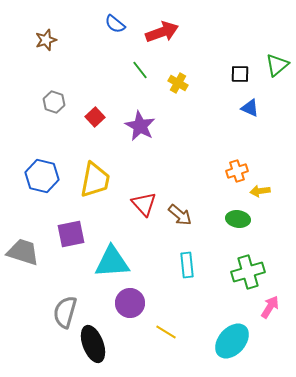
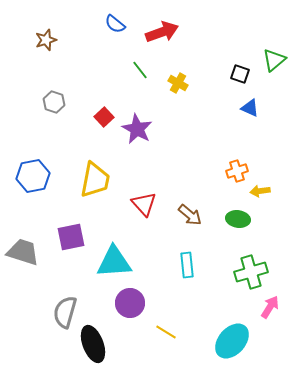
green triangle: moved 3 px left, 5 px up
black square: rotated 18 degrees clockwise
red square: moved 9 px right
purple star: moved 3 px left, 3 px down
blue hexagon: moved 9 px left; rotated 24 degrees counterclockwise
brown arrow: moved 10 px right
purple square: moved 3 px down
cyan triangle: moved 2 px right
green cross: moved 3 px right
